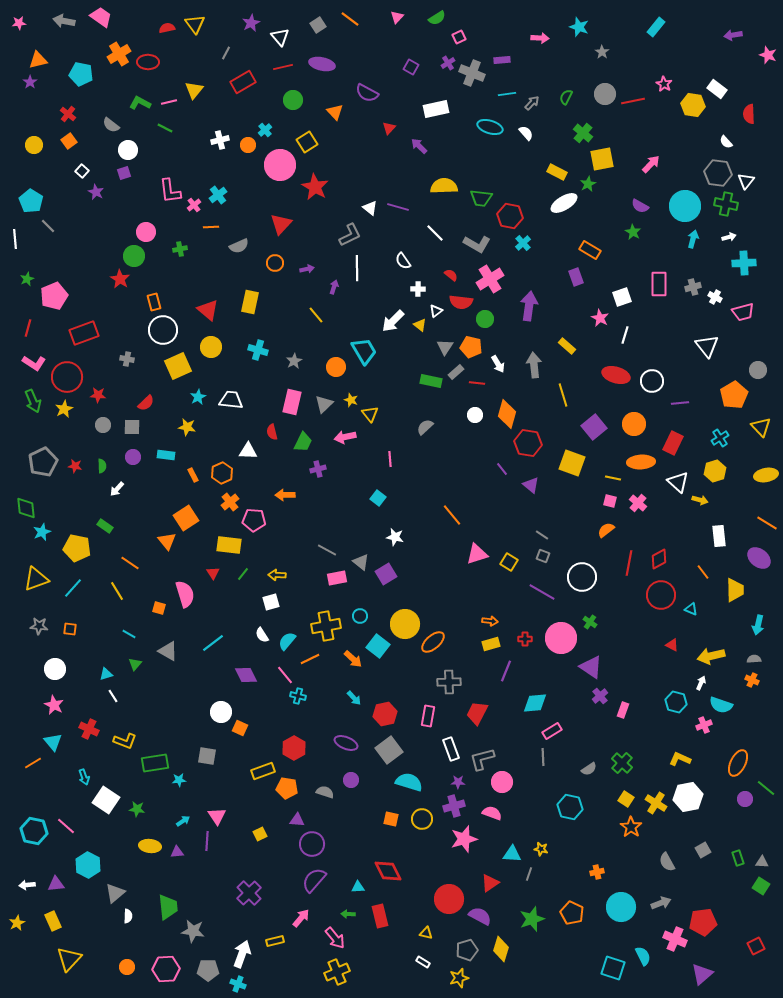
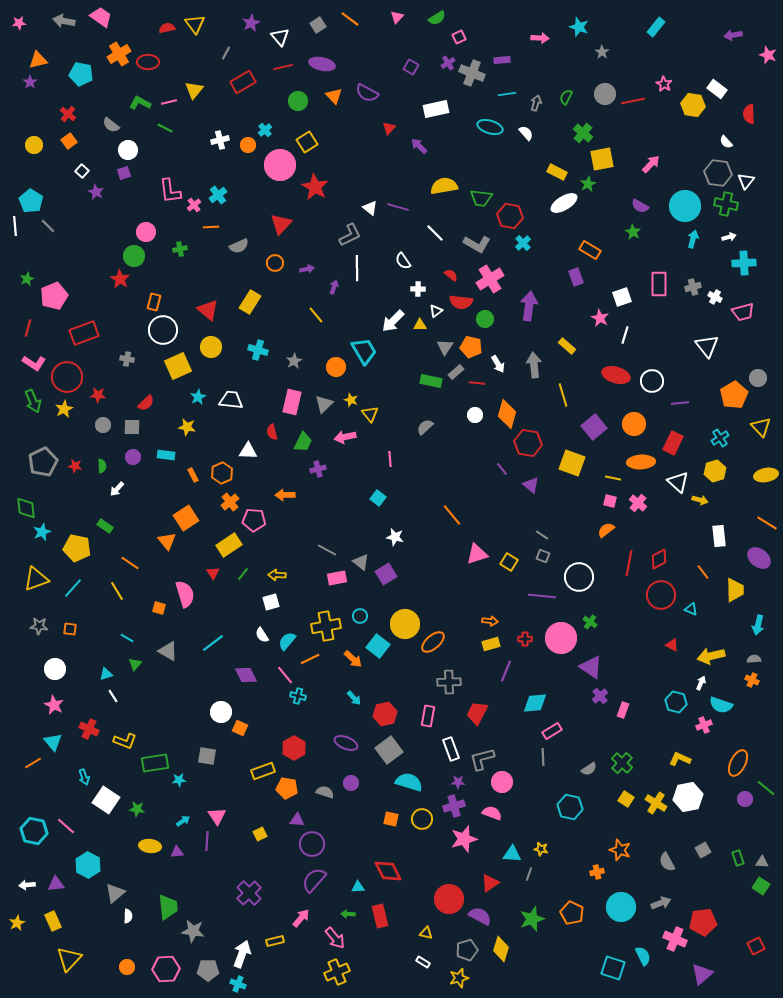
green circle at (293, 100): moved 5 px right, 1 px down
gray arrow at (532, 103): moved 4 px right; rotated 28 degrees counterclockwise
orange triangle at (335, 112): moved 1 px left, 16 px up
yellow semicircle at (444, 186): rotated 8 degrees counterclockwise
white line at (15, 239): moved 13 px up
orange rectangle at (154, 302): rotated 30 degrees clockwise
yellow rectangle at (250, 302): rotated 20 degrees clockwise
yellow triangle at (420, 325): rotated 40 degrees counterclockwise
gray circle at (758, 370): moved 8 px down
yellow rectangle at (229, 545): rotated 40 degrees counterclockwise
white circle at (582, 577): moved 3 px left
purple line at (542, 592): moved 4 px down; rotated 24 degrees counterclockwise
cyan line at (129, 634): moved 2 px left, 4 px down
purple circle at (351, 780): moved 3 px down
orange star at (631, 827): moved 11 px left, 23 px down; rotated 15 degrees counterclockwise
